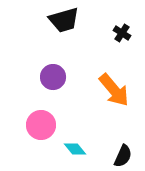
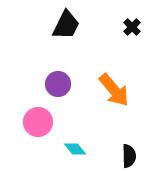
black trapezoid: moved 2 px right, 5 px down; rotated 48 degrees counterclockwise
black cross: moved 10 px right, 6 px up; rotated 12 degrees clockwise
purple circle: moved 5 px right, 7 px down
pink circle: moved 3 px left, 3 px up
black semicircle: moved 6 px right; rotated 25 degrees counterclockwise
